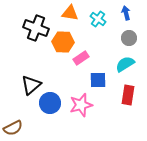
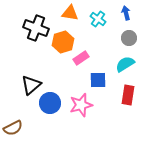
orange hexagon: rotated 20 degrees counterclockwise
